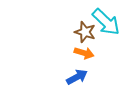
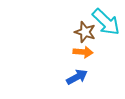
orange arrow: moved 1 px left, 1 px up; rotated 12 degrees counterclockwise
